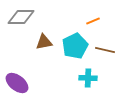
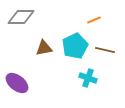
orange line: moved 1 px right, 1 px up
brown triangle: moved 6 px down
cyan cross: rotated 18 degrees clockwise
